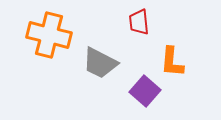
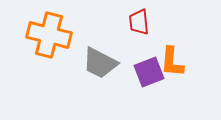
purple square: moved 4 px right, 19 px up; rotated 28 degrees clockwise
